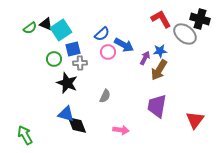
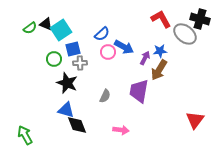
blue arrow: moved 2 px down
purple trapezoid: moved 18 px left, 15 px up
blue triangle: moved 4 px up
